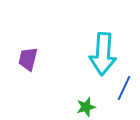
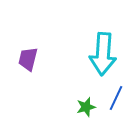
blue line: moved 8 px left, 10 px down
